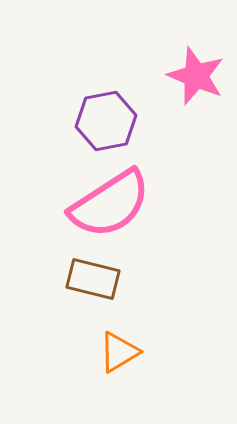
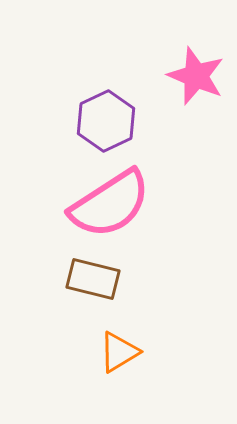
purple hexagon: rotated 14 degrees counterclockwise
